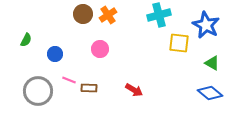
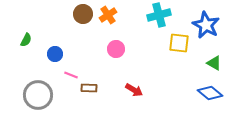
pink circle: moved 16 px right
green triangle: moved 2 px right
pink line: moved 2 px right, 5 px up
gray circle: moved 4 px down
